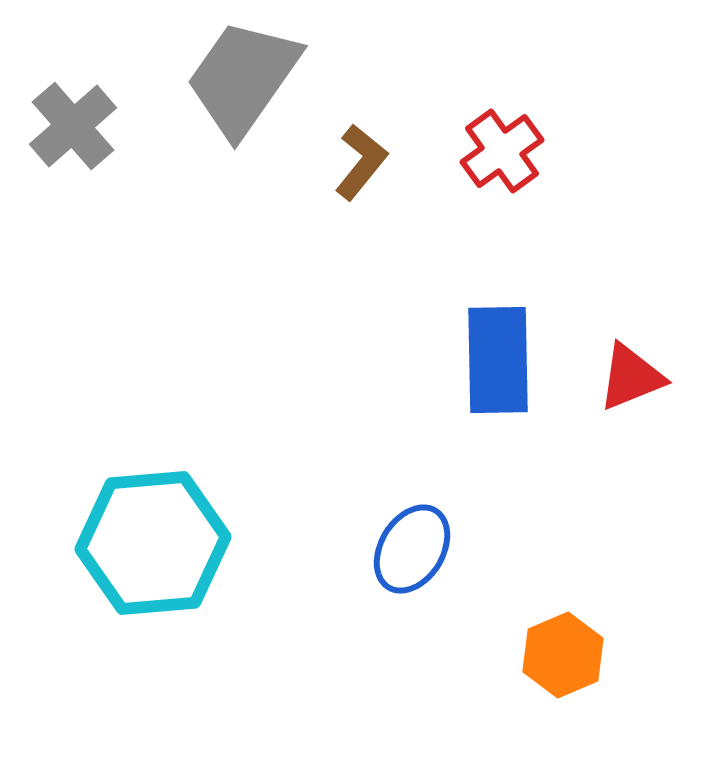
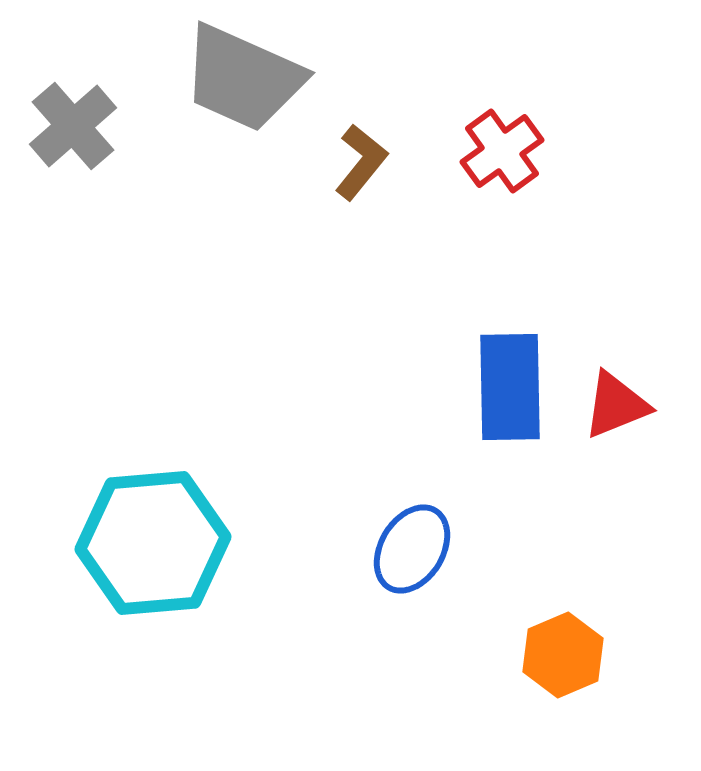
gray trapezoid: rotated 101 degrees counterclockwise
blue rectangle: moved 12 px right, 27 px down
red triangle: moved 15 px left, 28 px down
